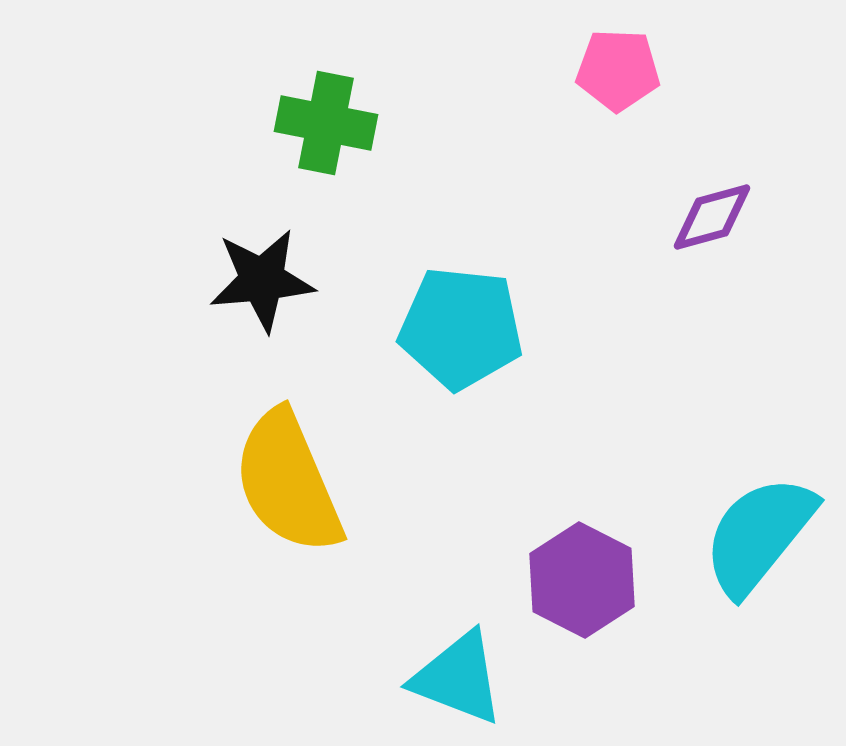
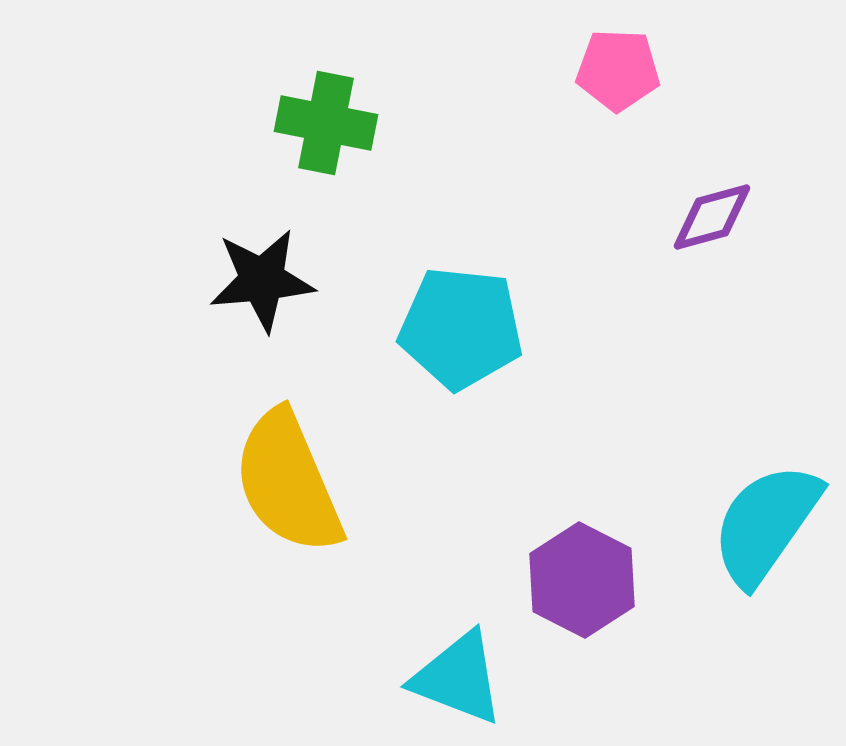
cyan semicircle: moved 7 px right, 11 px up; rotated 4 degrees counterclockwise
